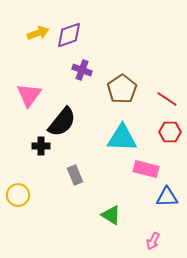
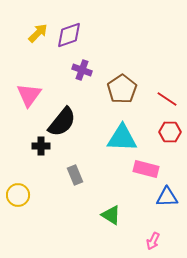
yellow arrow: rotated 25 degrees counterclockwise
